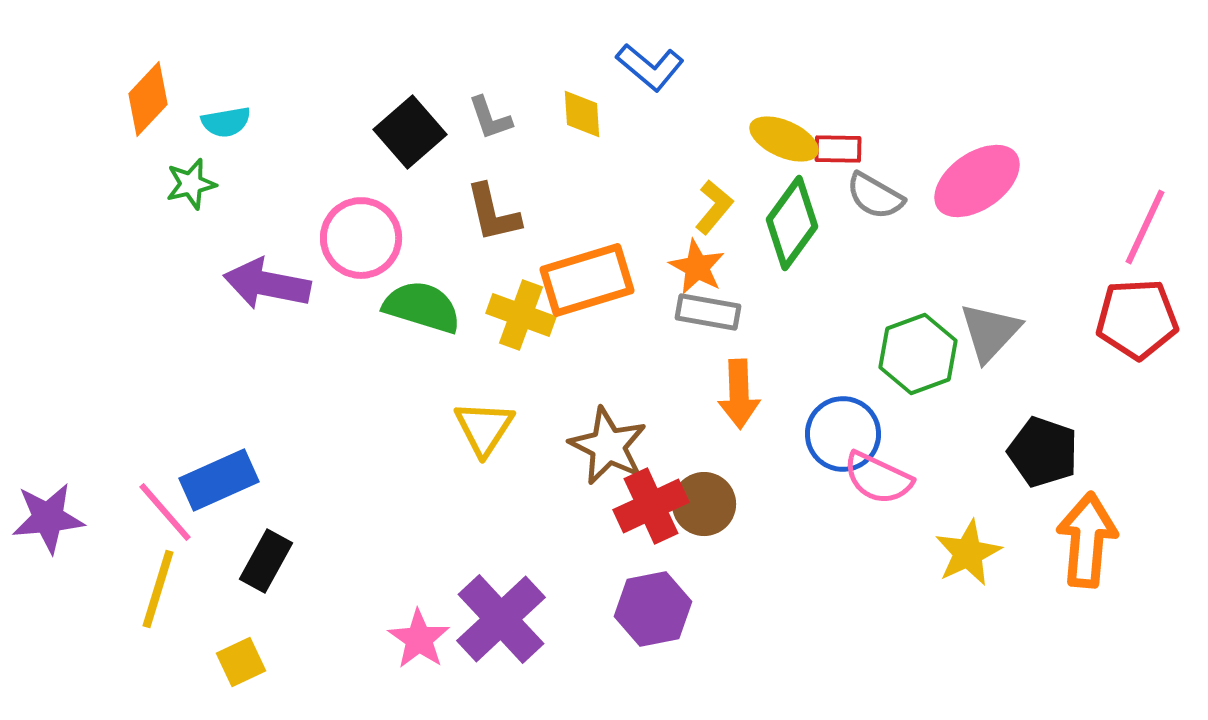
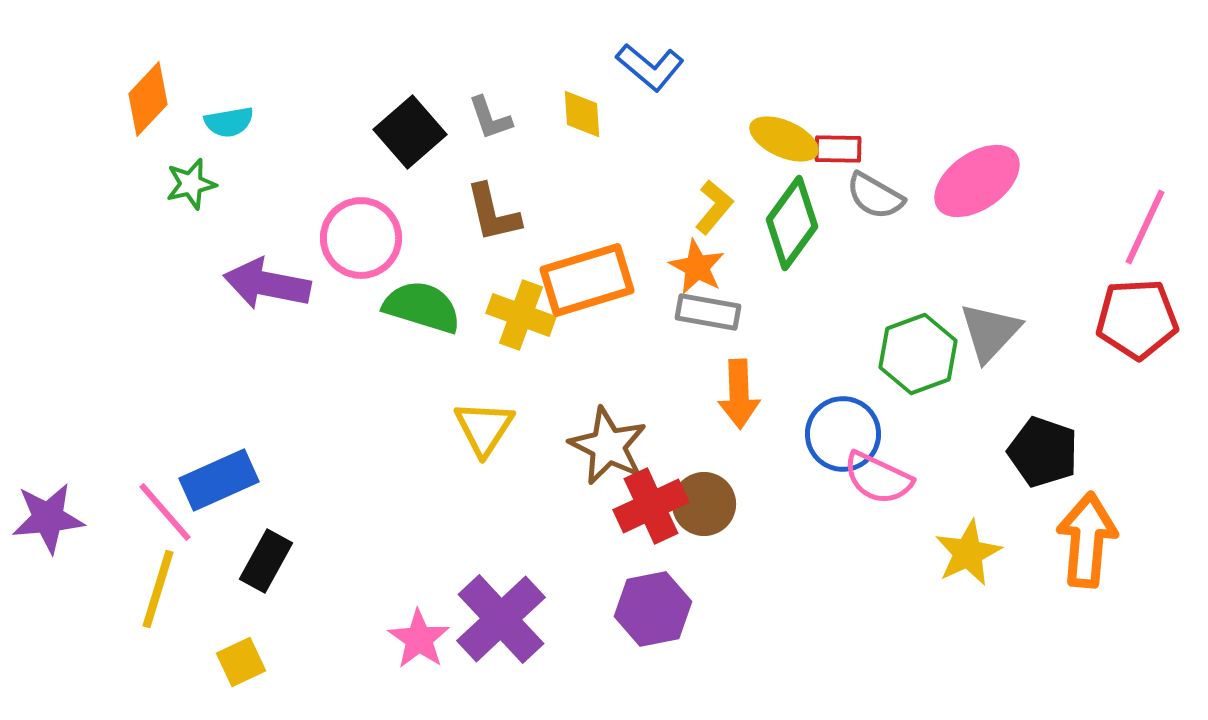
cyan semicircle at (226, 122): moved 3 px right
